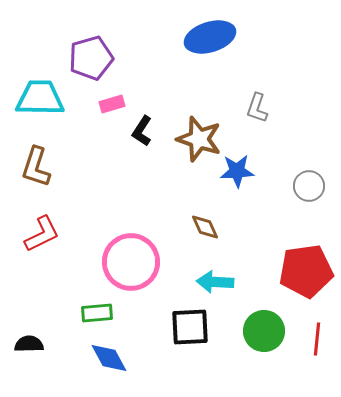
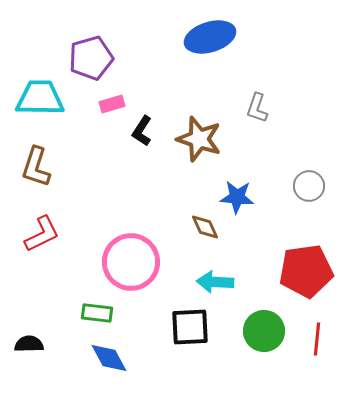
blue star: moved 26 px down; rotated 8 degrees clockwise
green rectangle: rotated 12 degrees clockwise
